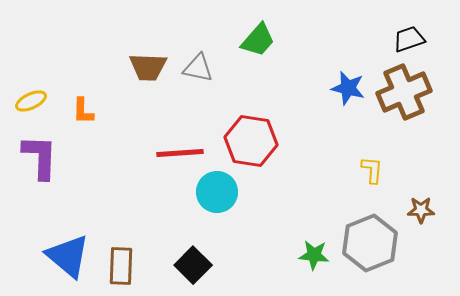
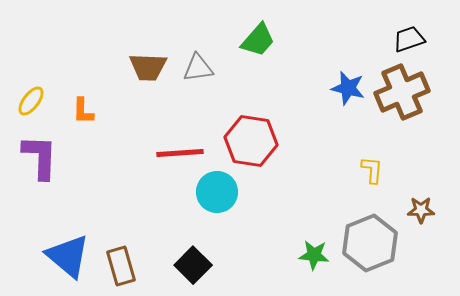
gray triangle: rotated 20 degrees counterclockwise
brown cross: moved 2 px left
yellow ellipse: rotated 28 degrees counterclockwise
brown rectangle: rotated 18 degrees counterclockwise
